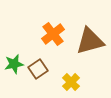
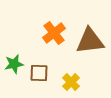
orange cross: moved 1 px right, 1 px up
brown triangle: rotated 8 degrees clockwise
brown square: moved 1 px right, 4 px down; rotated 36 degrees clockwise
